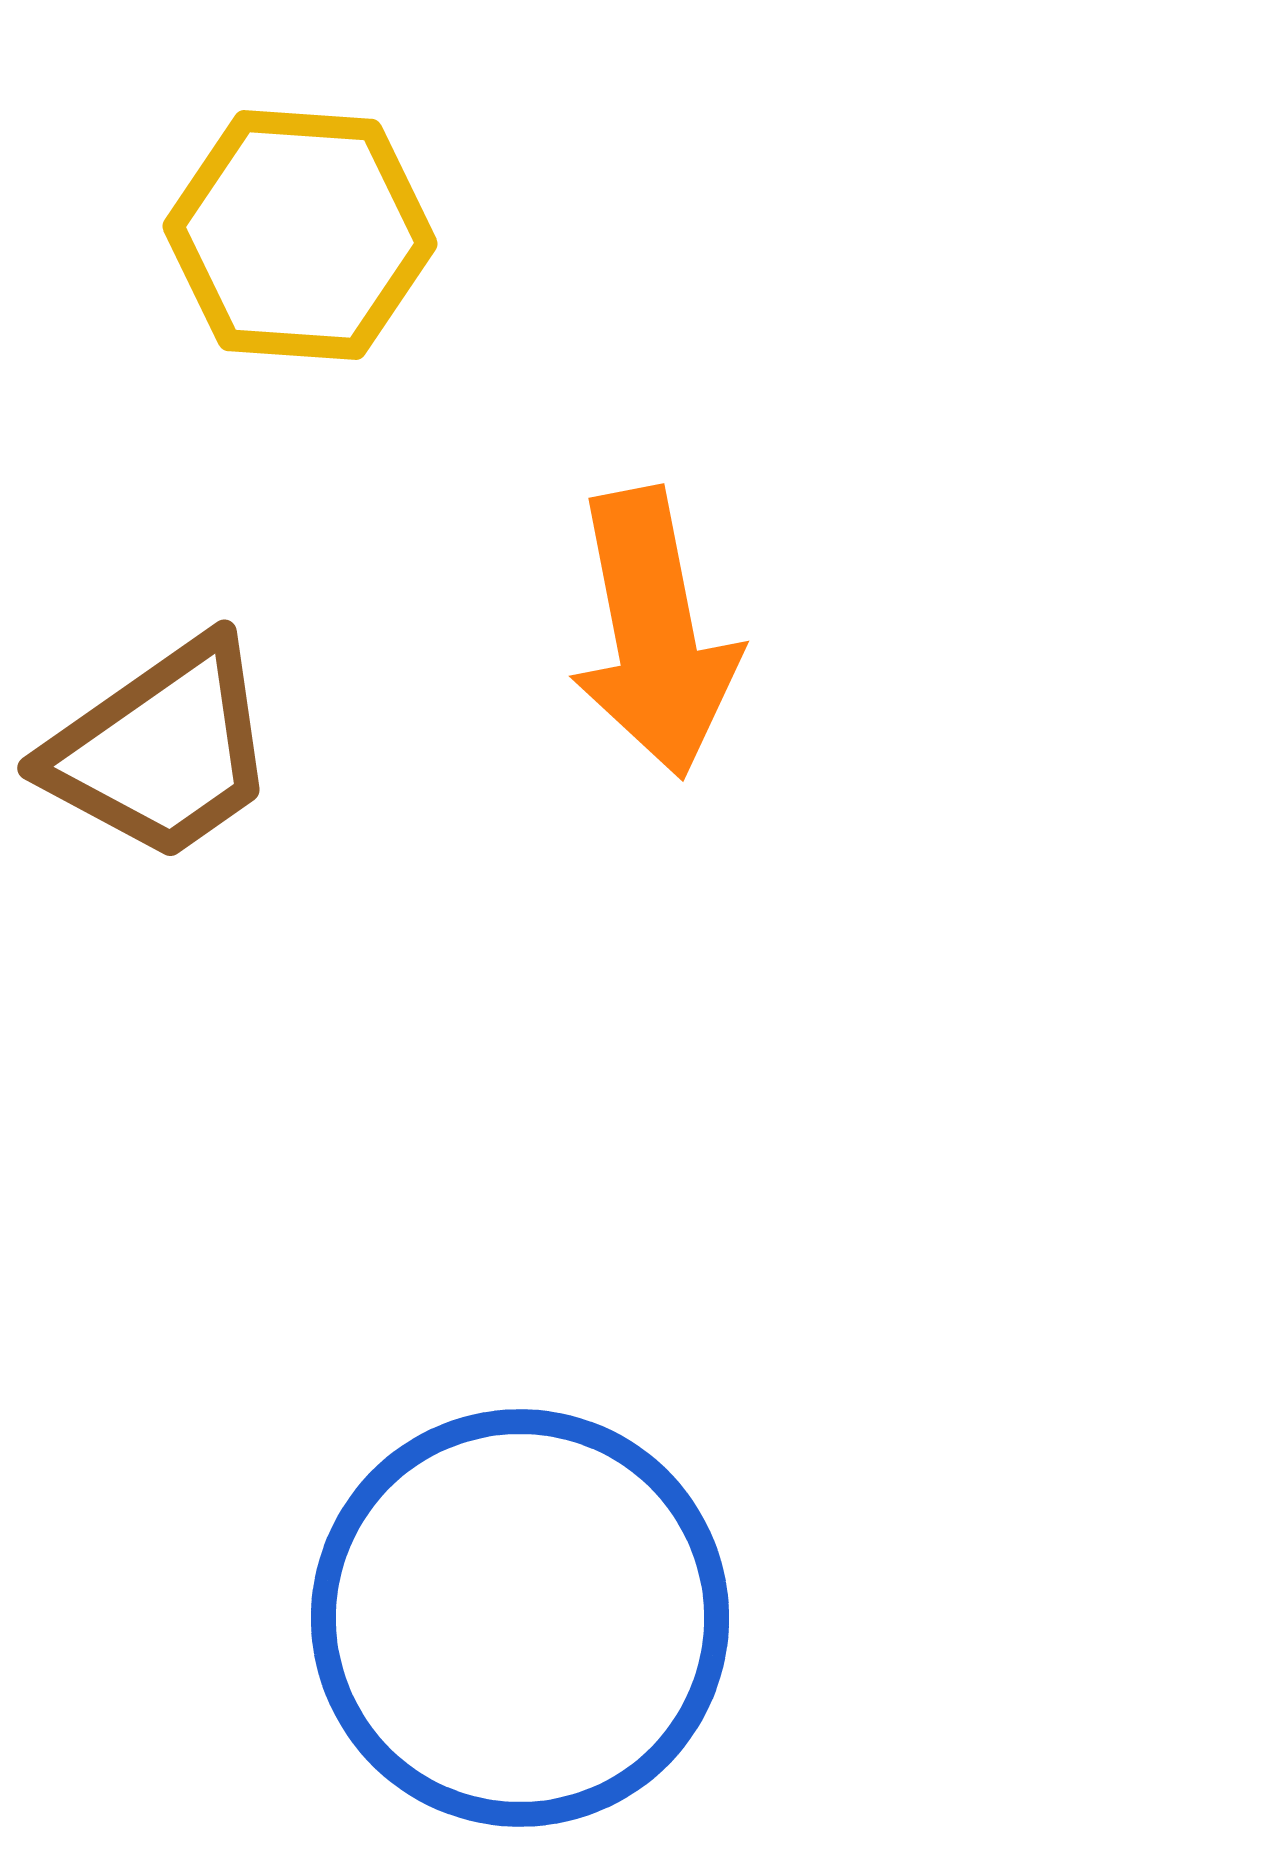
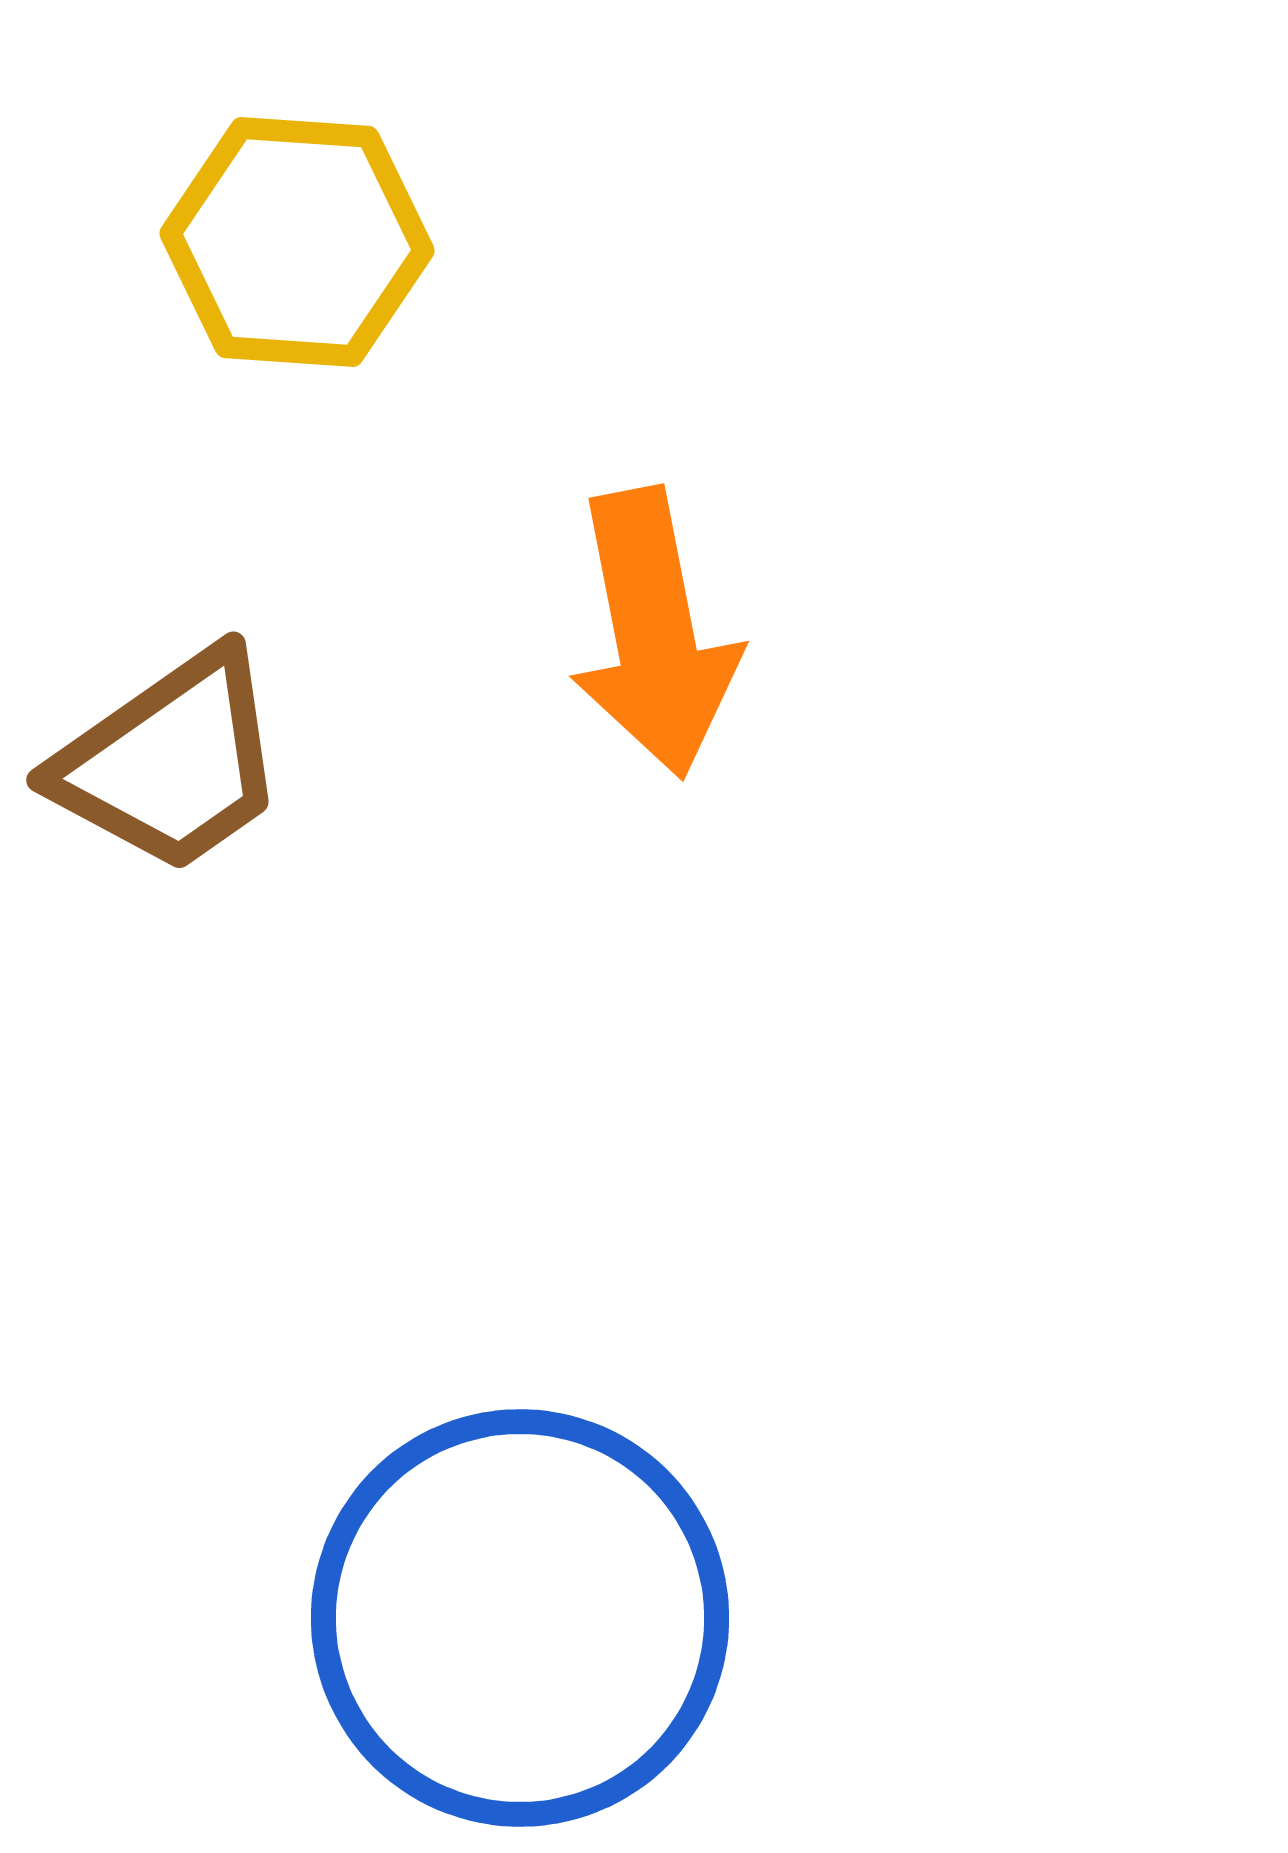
yellow hexagon: moved 3 px left, 7 px down
brown trapezoid: moved 9 px right, 12 px down
